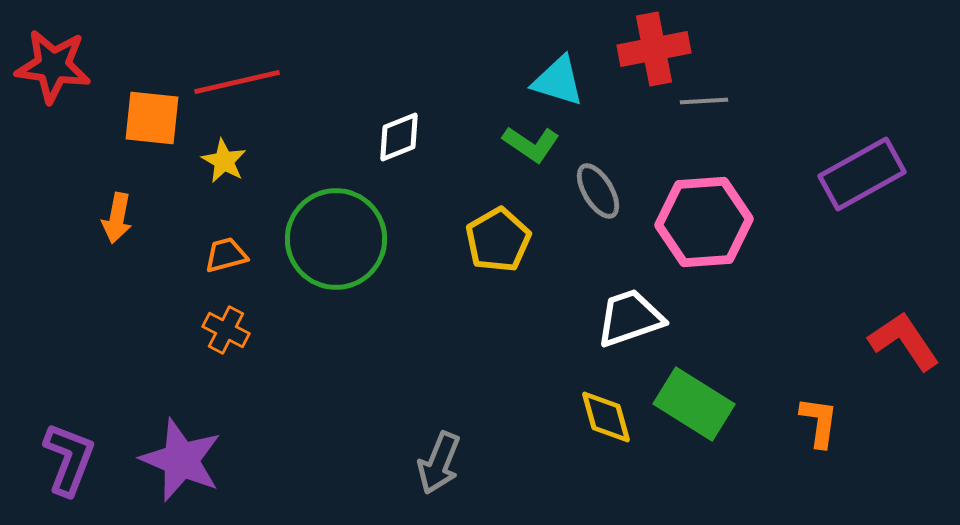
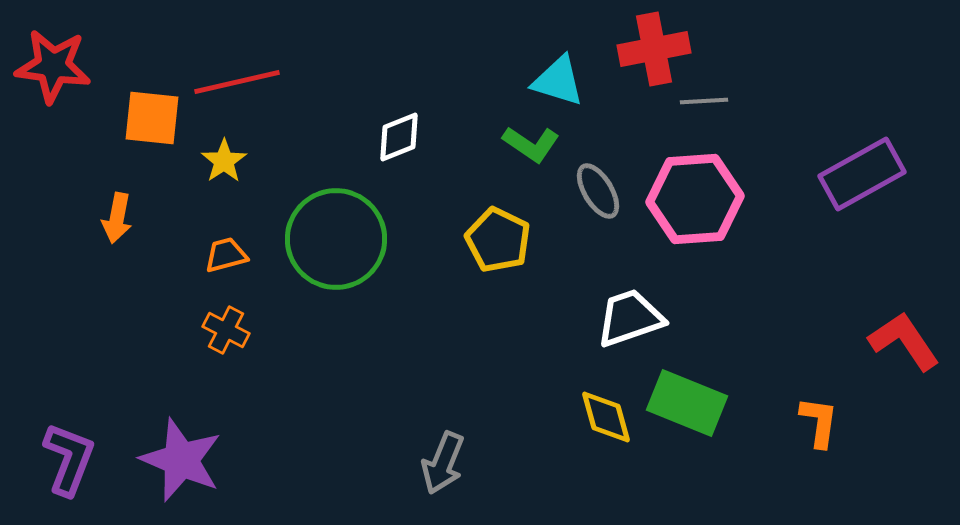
yellow star: rotated 9 degrees clockwise
pink hexagon: moved 9 px left, 23 px up
yellow pentagon: rotated 16 degrees counterclockwise
green rectangle: moved 7 px left, 1 px up; rotated 10 degrees counterclockwise
gray arrow: moved 4 px right
